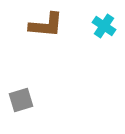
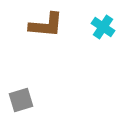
cyan cross: moved 1 px left, 1 px down
